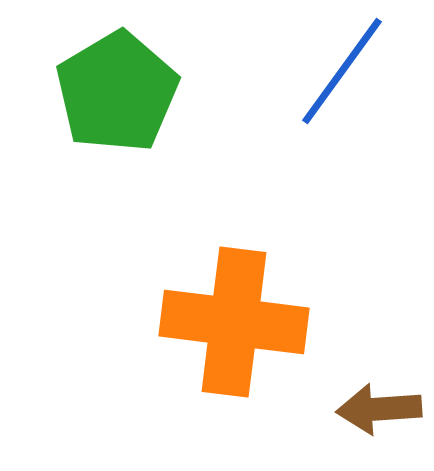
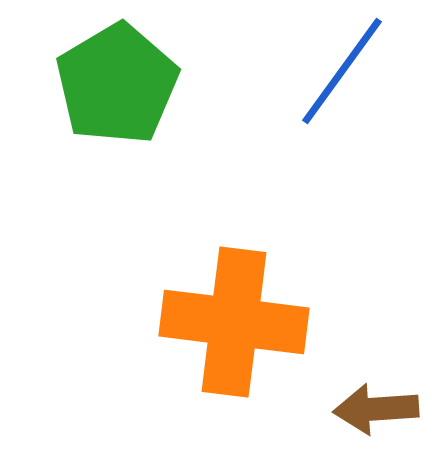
green pentagon: moved 8 px up
brown arrow: moved 3 px left
